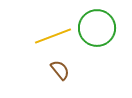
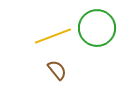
brown semicircle: moved 3 px left
